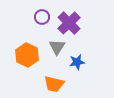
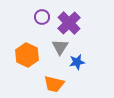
gray triangle: moved 3 px right
